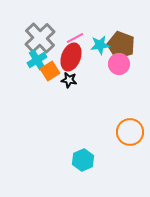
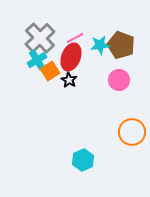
pink circle: moved 16 px down
black star: rotated 21 degrees clockwise
orange circle: moved 2 px right
